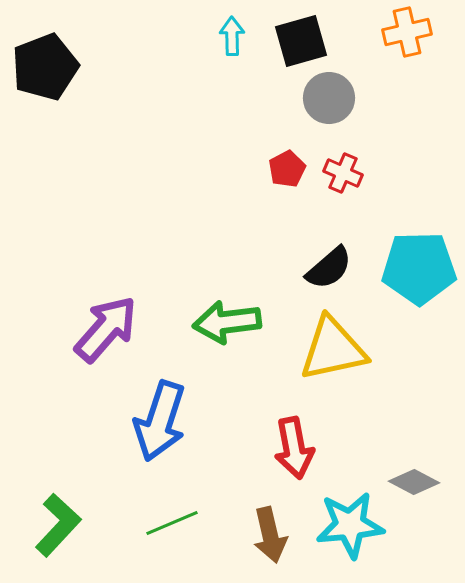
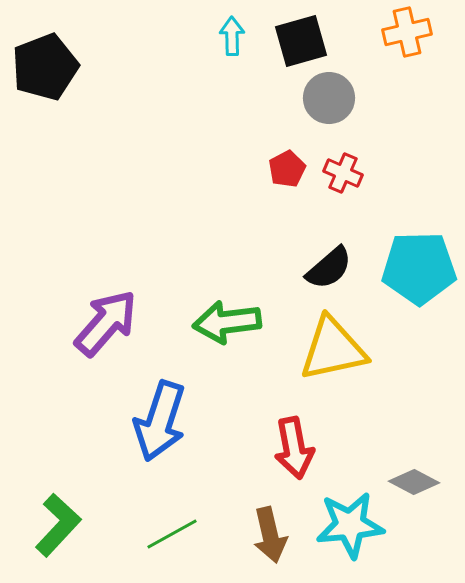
purple arrow: moved 6 px up
green line: moved 11 px down; rotated 6 degrees counterclockwise
